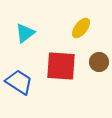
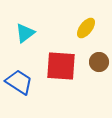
yellow ellipse: moved 5 px right
